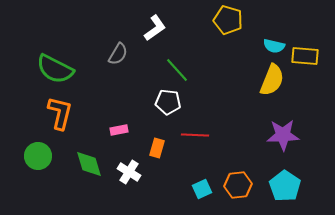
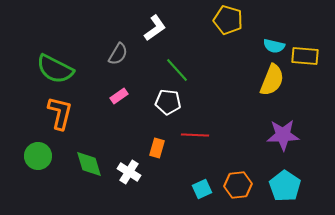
pink rectangle: moved 34 px up; rotated 24 degrees counterclockwise
